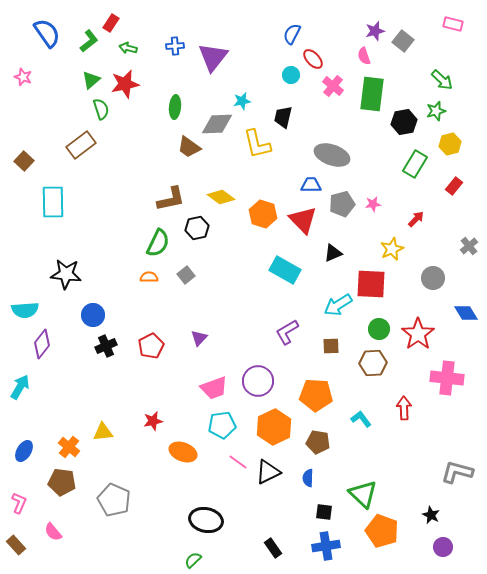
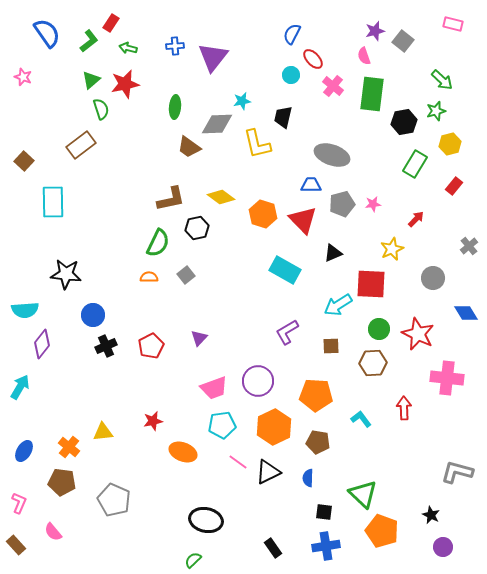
red star at (418, 334): rotated 12 degrees counterclockwise
